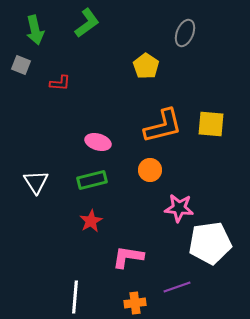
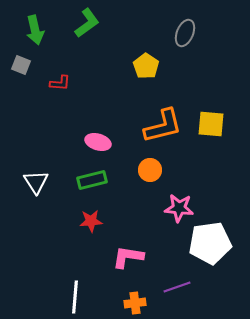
red star: rotated 25 degrees clockwise
